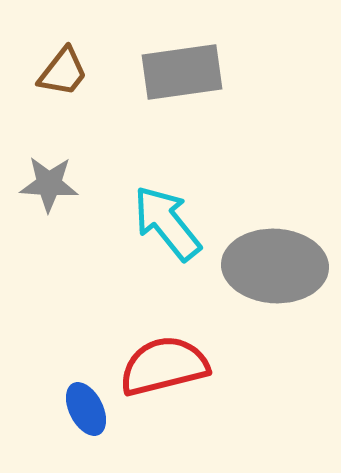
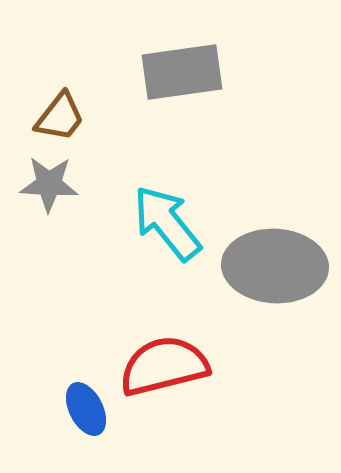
brown trapezoid: moved 3 px left, 45 px down
